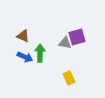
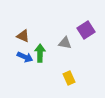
purple square: moved 9 px right, 7 px up; rotated 18 degrees counterclockwise
